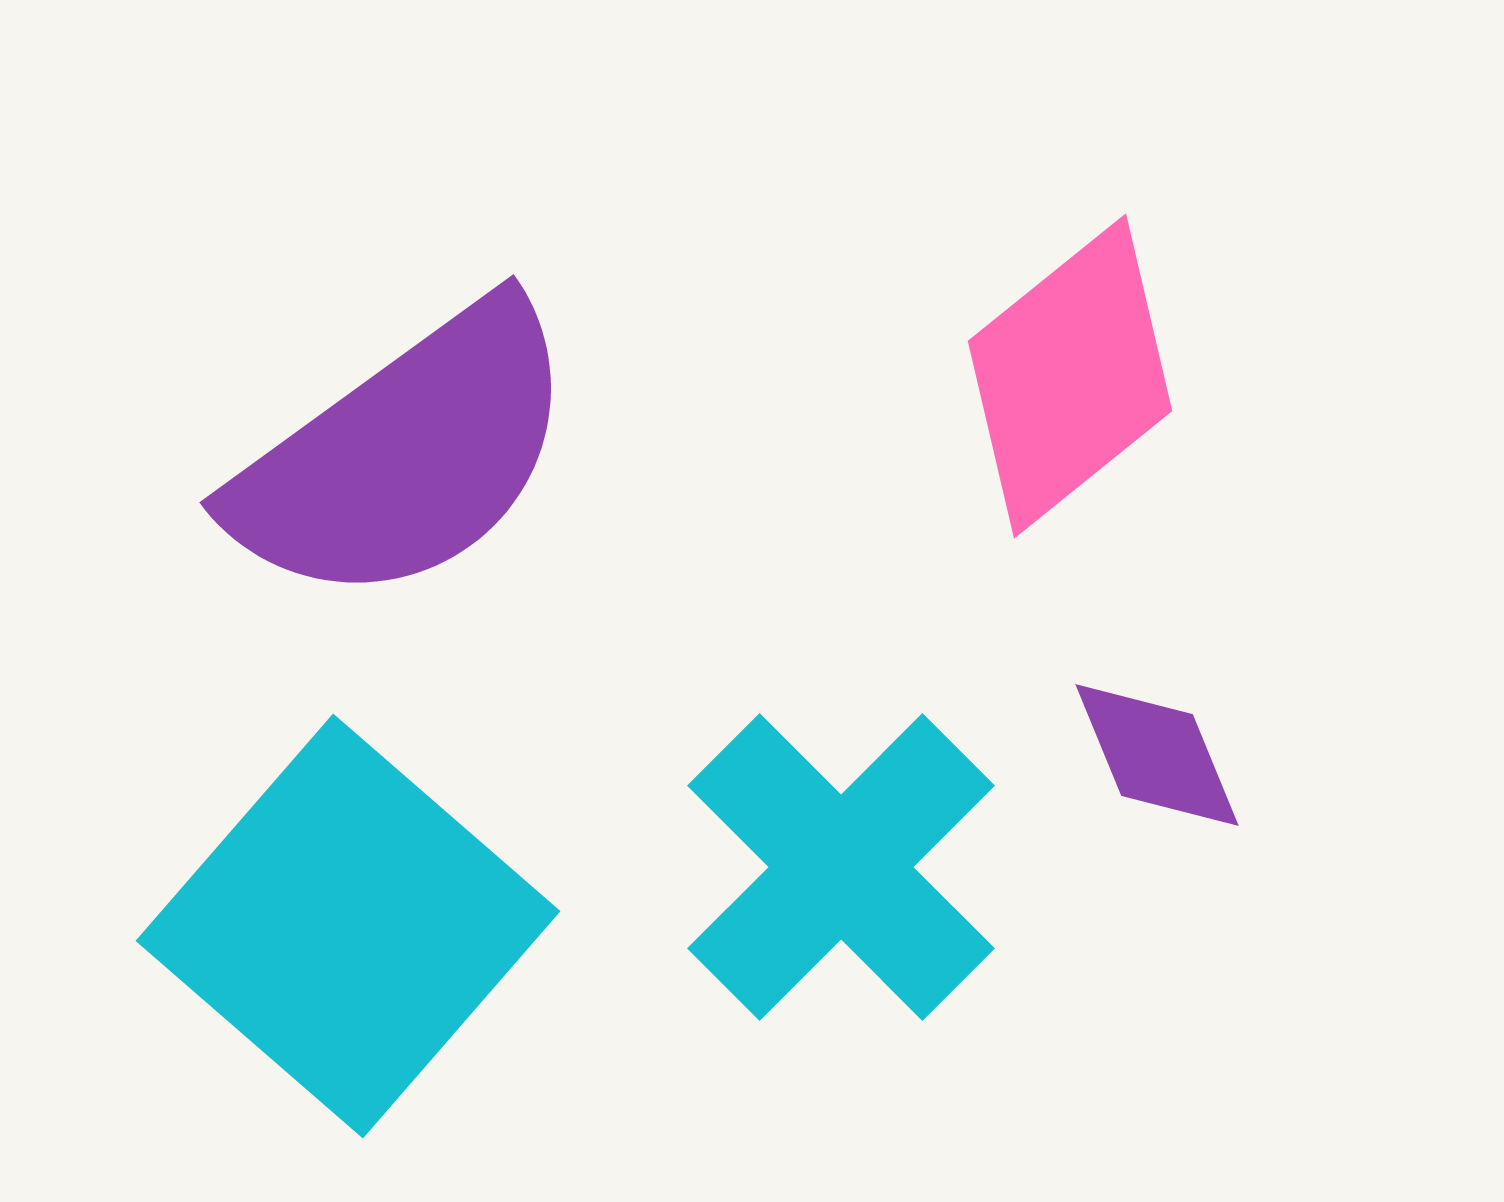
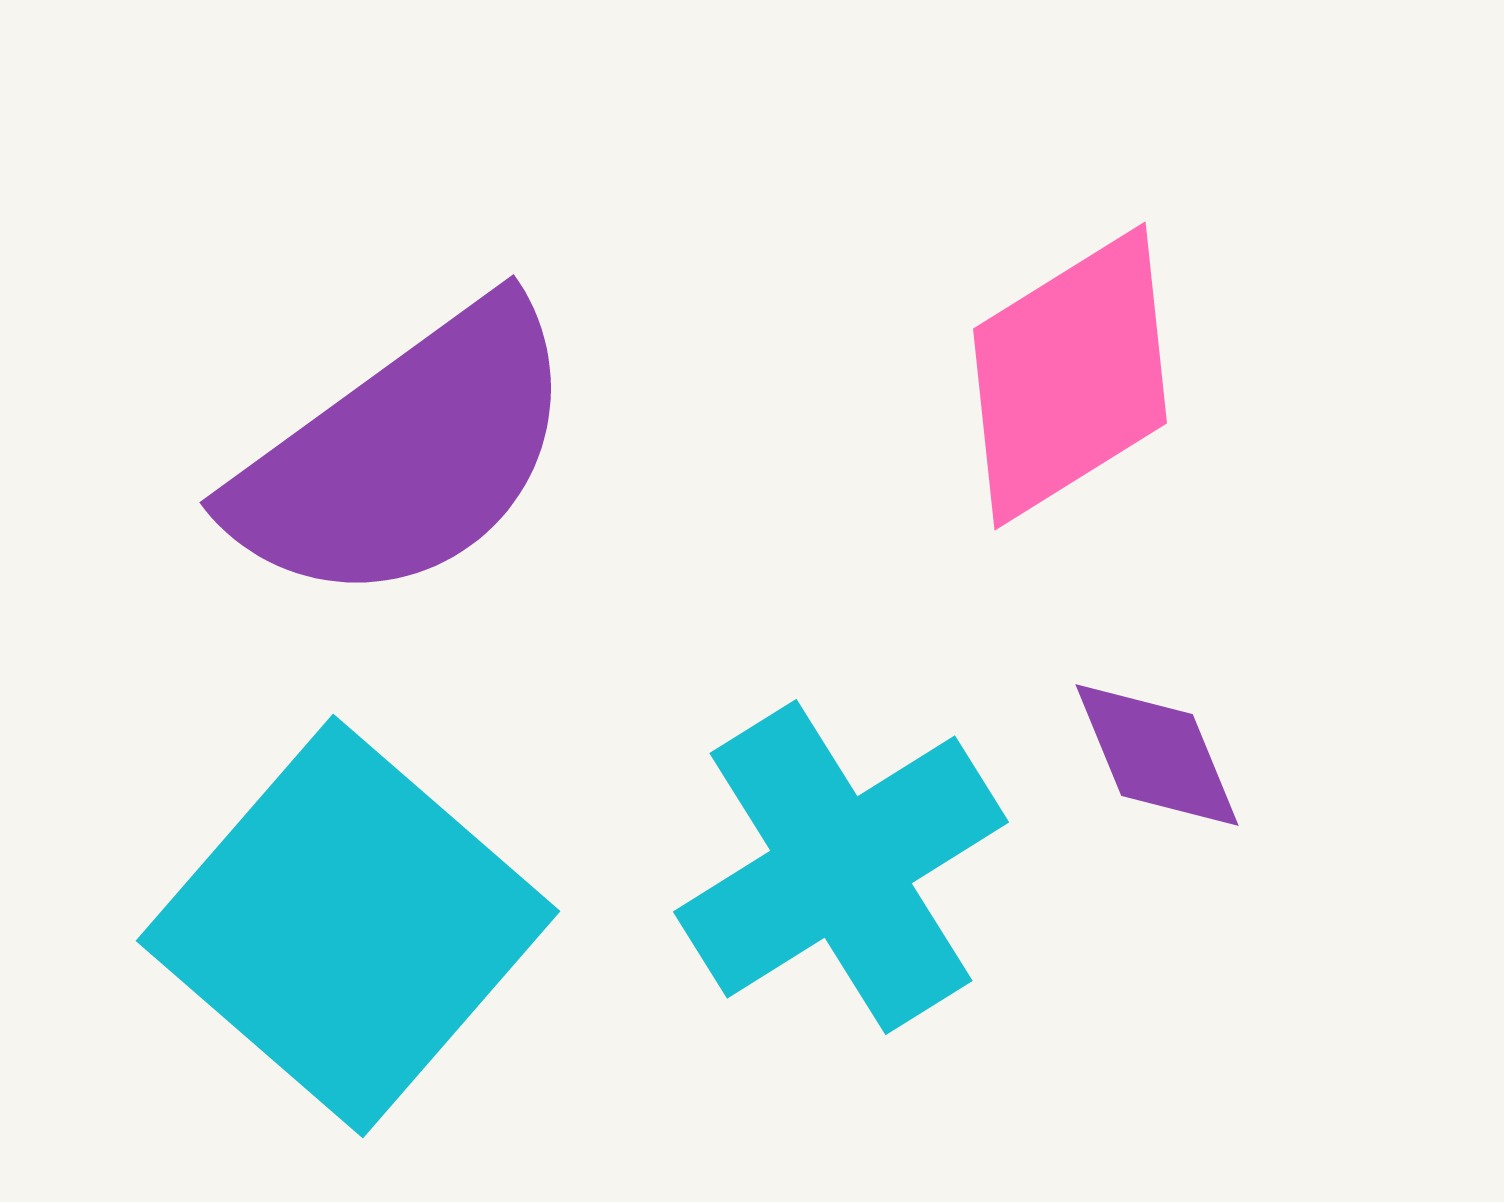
pink diamond: rotated 7 degrees clockwise
cyan cross: rotated 13 degrees clockwise
